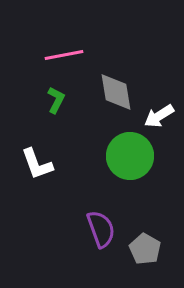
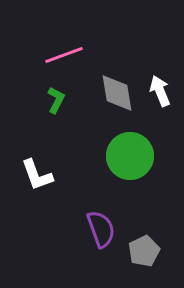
pink line: rotated 9 degrees counterclockwise
gray diamond: moved 1 px right, 1 px down
white arrow: moved 1 px right, 25 px up; rotated 100 degrees clockwise
white L-shape: moved 11 px down
gray pentagon: moved 1 px left, 2 px down; rotated 16 degrees clockwise
